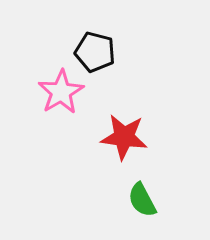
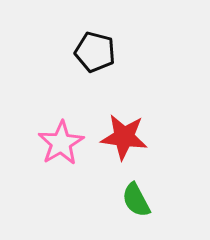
pink star: moved 51 px down
green semicircle: moved 6 px left
